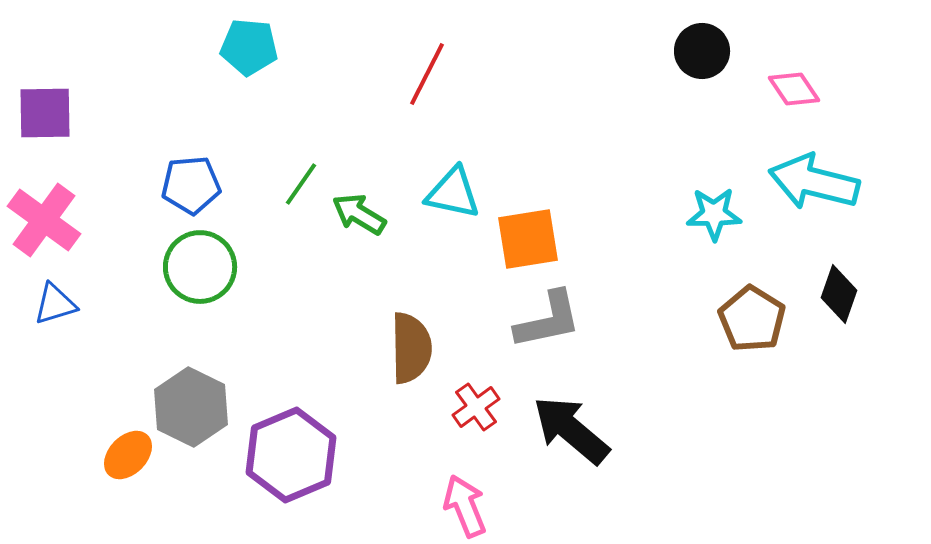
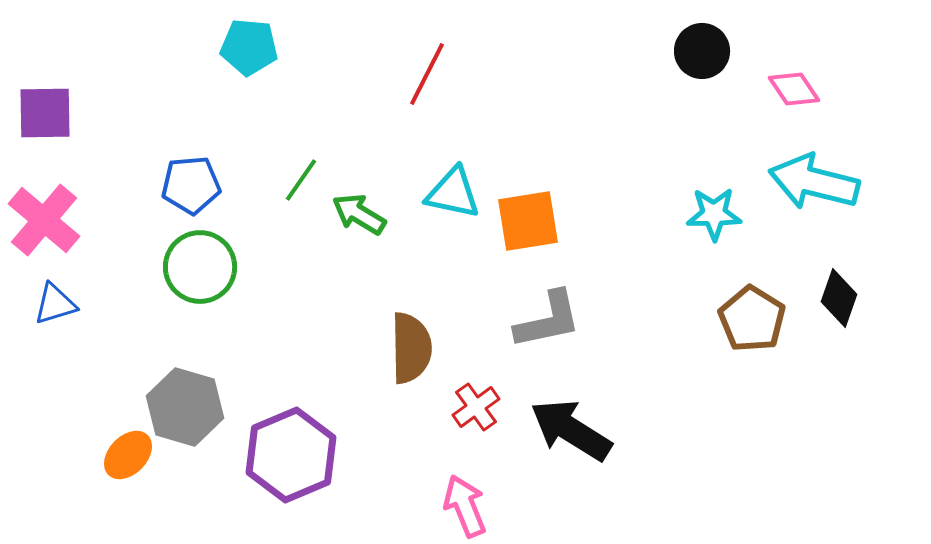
green line: moved 4 px up
pink cross: rotated 4 degrees clockwise
orange square: moved 18 px up
black diamond: moved 4 px down
gray hexagon: moved 6 px left; rotated 10 degrees counterclockwise
black arrow: rotated 8 degrees counterclockwise
